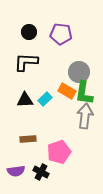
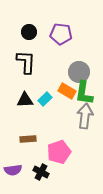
black L-shape: rotated 90 degrees clockwise
purple semicircle: moved 3 px left, 1 px up
